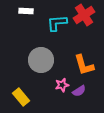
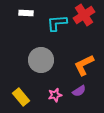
white rectangle: moved 2 px down
orange L-shape: rotated 80 degrees clockwise
pink star: moved 7 px left, 10 px down
